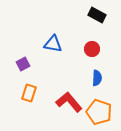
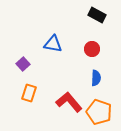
purple square: rotated 16 degrees counterclockwise
blue semicircle: moved 1 px left
